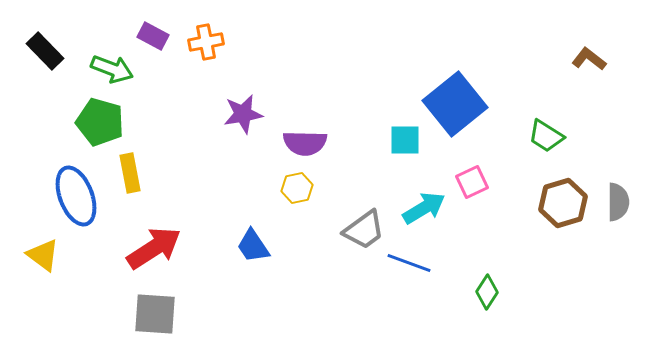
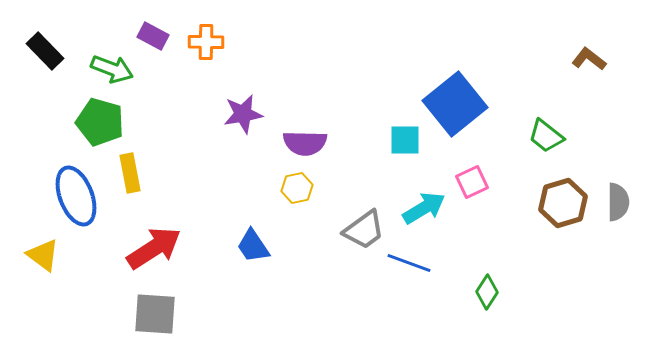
orange cross: rotated 12 degrees clockwise
green trapezoid: rotated 6 degrees clockwise
